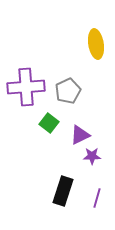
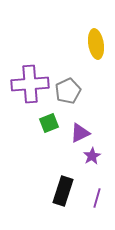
purple cross: moved 4 px right, 3 px up
green square: rotated 30 degrees clockwise
purple triangle: moved 2 px up
purple star: rotated 30 degrees counterclockwise
